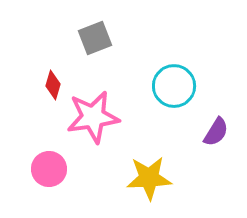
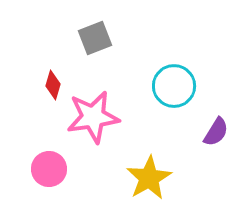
yellow star: rotated 27 degrees counterclockwise
